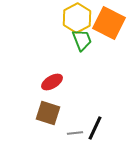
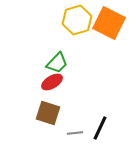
yellow hexagon: moved 2 px down; rotated 12 degrees clockwise
green trapezoid: moved 25 px left, 23 px down; rotated 65 degrees clockwise
black line: moved 5 px right
